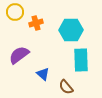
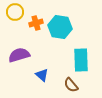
cyan hexagon: moved 11 px left, 3 px up; rotated 10 degrees clockwise
purple semicircle: rotated 20 degrees clockwise
blue triangle: moved 1 px left, 1 px down
brown semicircle: moved 5 px right, 2 px up
